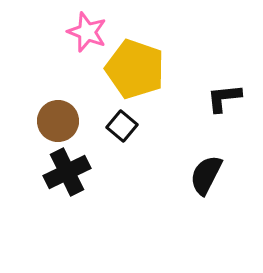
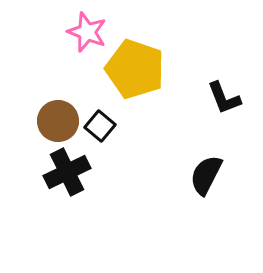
black L-shape: rotated 105 degrees counterclockwise
black square: moved 22 px left
